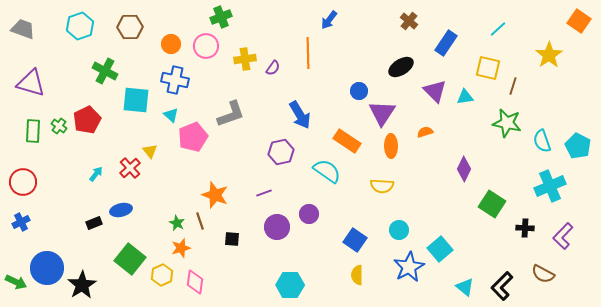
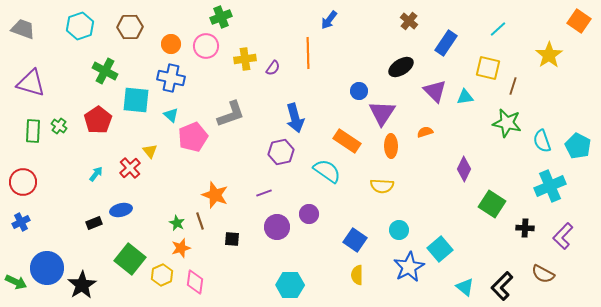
blue cross at (175, 80): moved 4 px left, 2 px up
blue arrow at (300, 115): moved 5 px left, 3 px down; rotated 16 degrees clockwise
red pentagon at (87, 120): moved 11 px right; rotated 8 degrees counterclockwise
